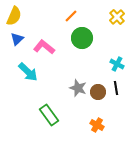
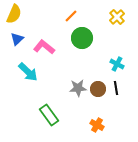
yellow semicircle: moved 2 px up
gray star: rotated 24 degrees counterclockwise
brown circle: moved 3 px up
